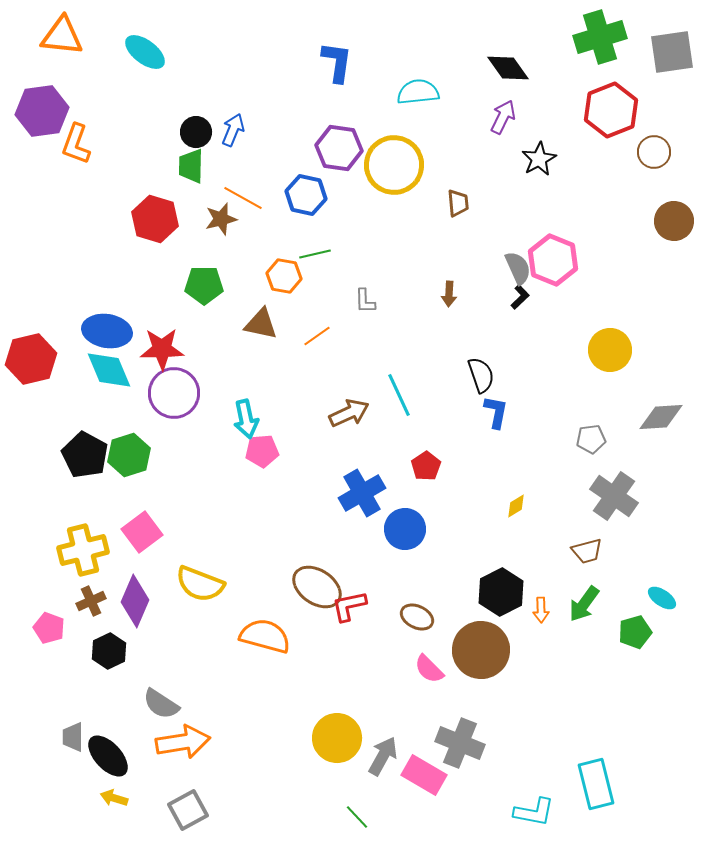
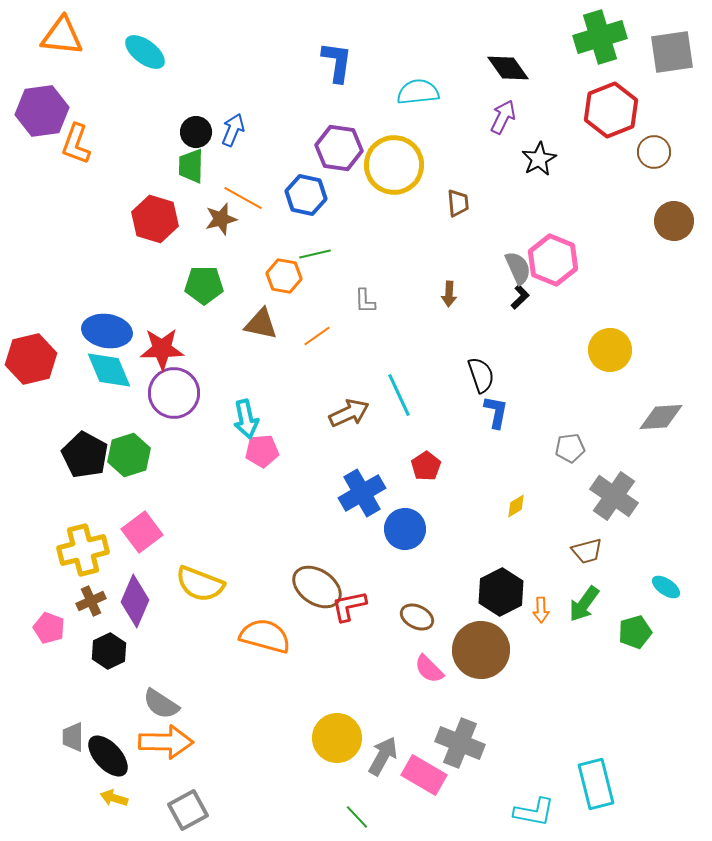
gray pentagon at (591, 439): moved 21 px left, 9 px down
cyan ellipse at (662, 598): moved 4 px right, 11 px up
orange arrow at (183, 742): moved 17 px left; rotated 10 degrees clockwise
